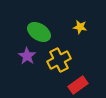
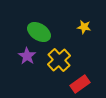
yellow star: moved 4 px right
yellow cross: rotated 15 degrees counterclockwise
red rectangle: moved 2 px right, 1 px up
